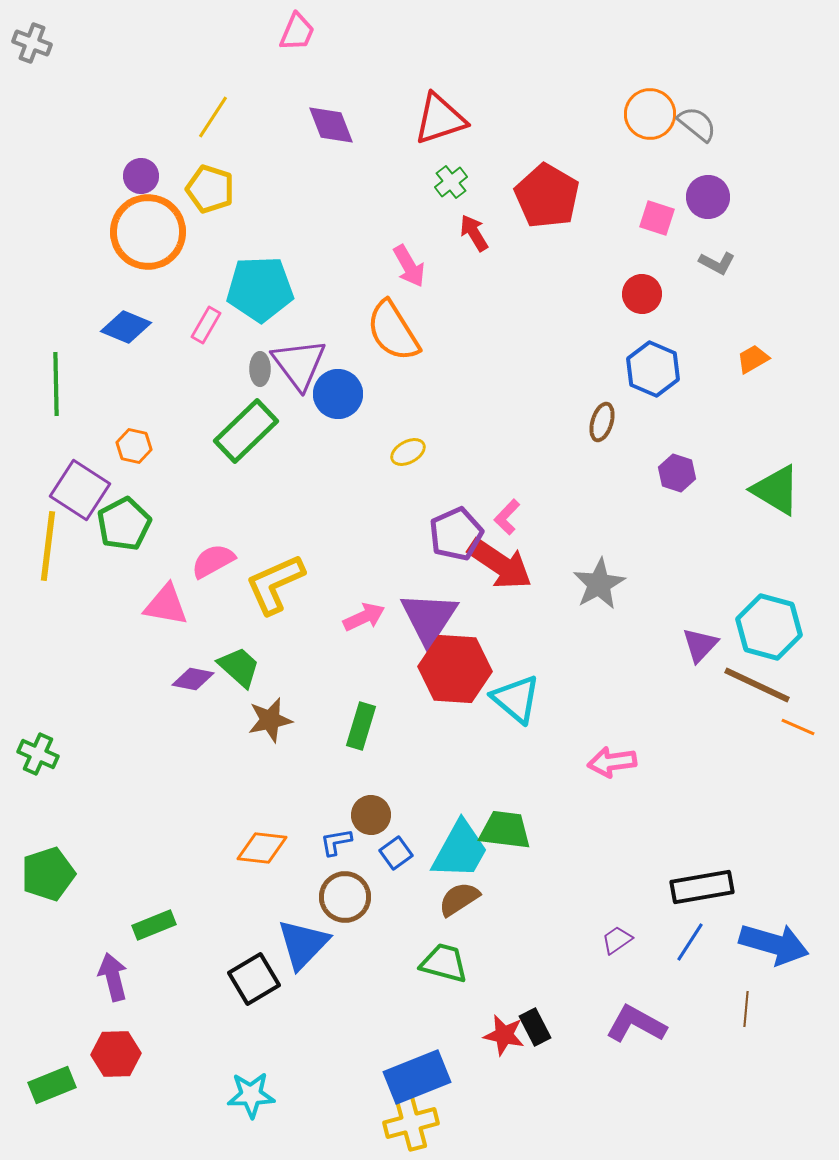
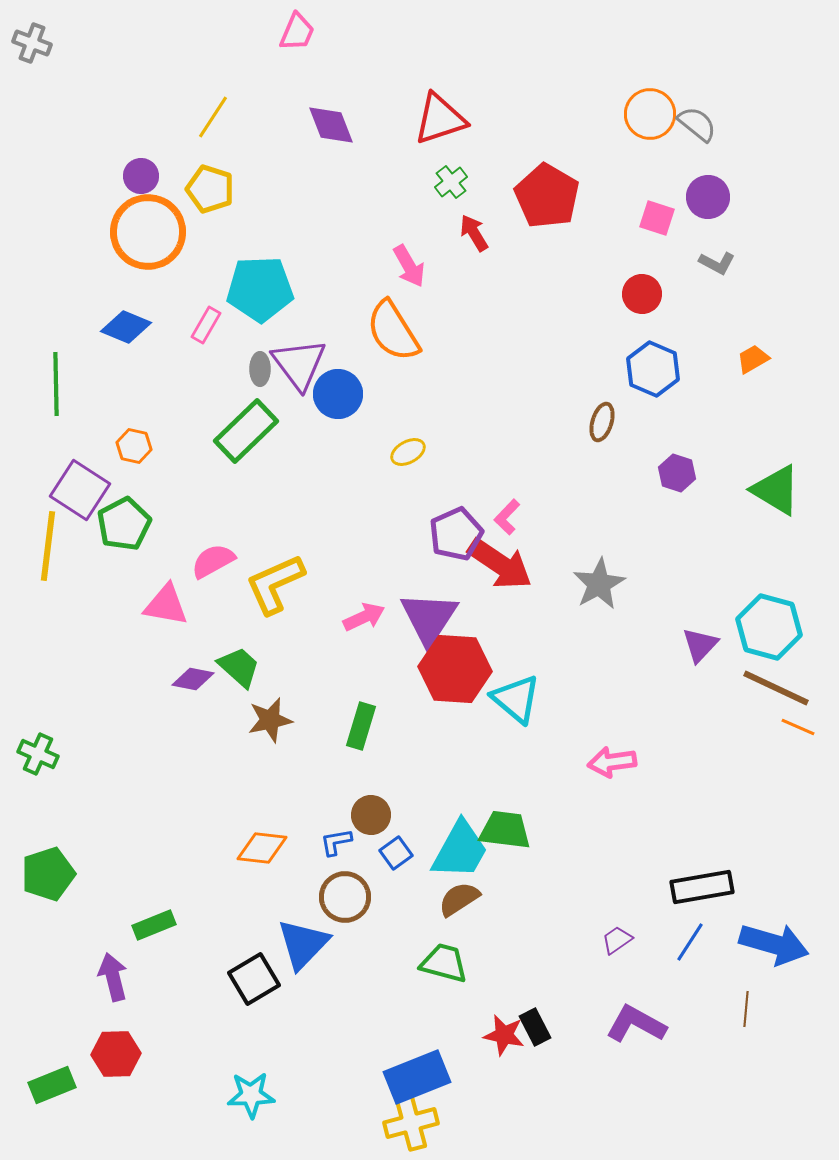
brown line at (757, 685): moved 19 px right, 3 px down
